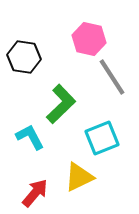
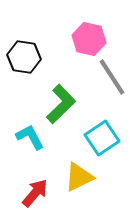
cyan square: rotated 12 degrees counterclockwise
